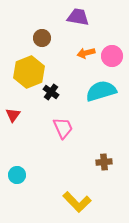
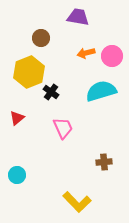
brown circle: moved 1 px left
red triangle: moved 4 px right, 3 px down; rotated 14 degrees clockwise
